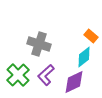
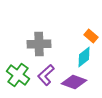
gray cross: rotated 20 degrees counterclockwise
green cross: rotated 10 degrees counterclockwise
purple diamond: rotated 45 degrees clockwise
